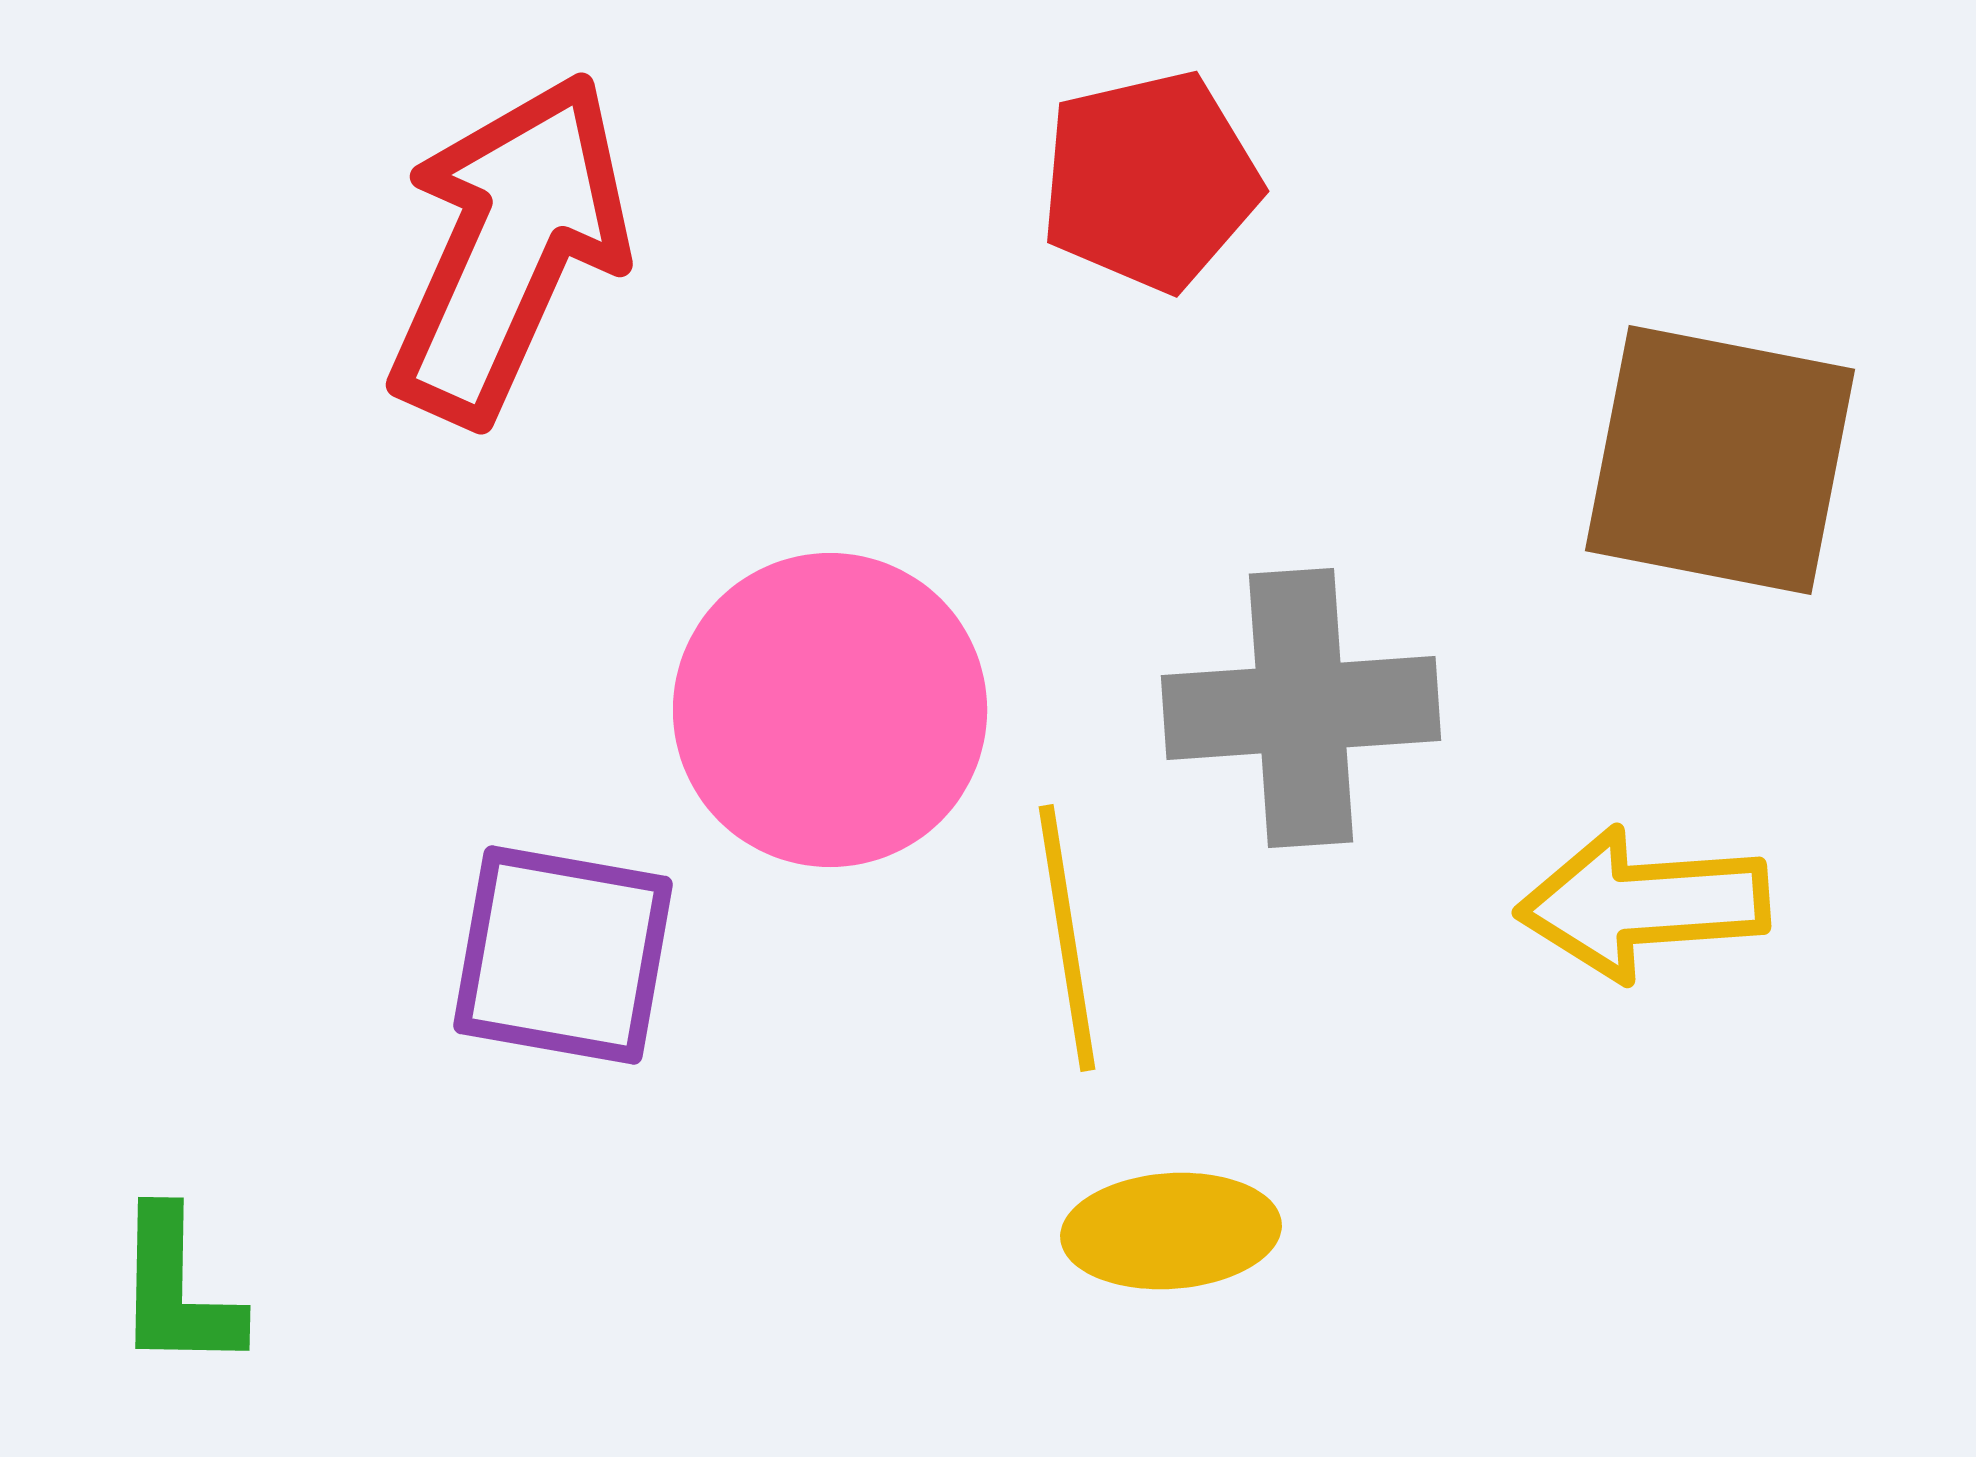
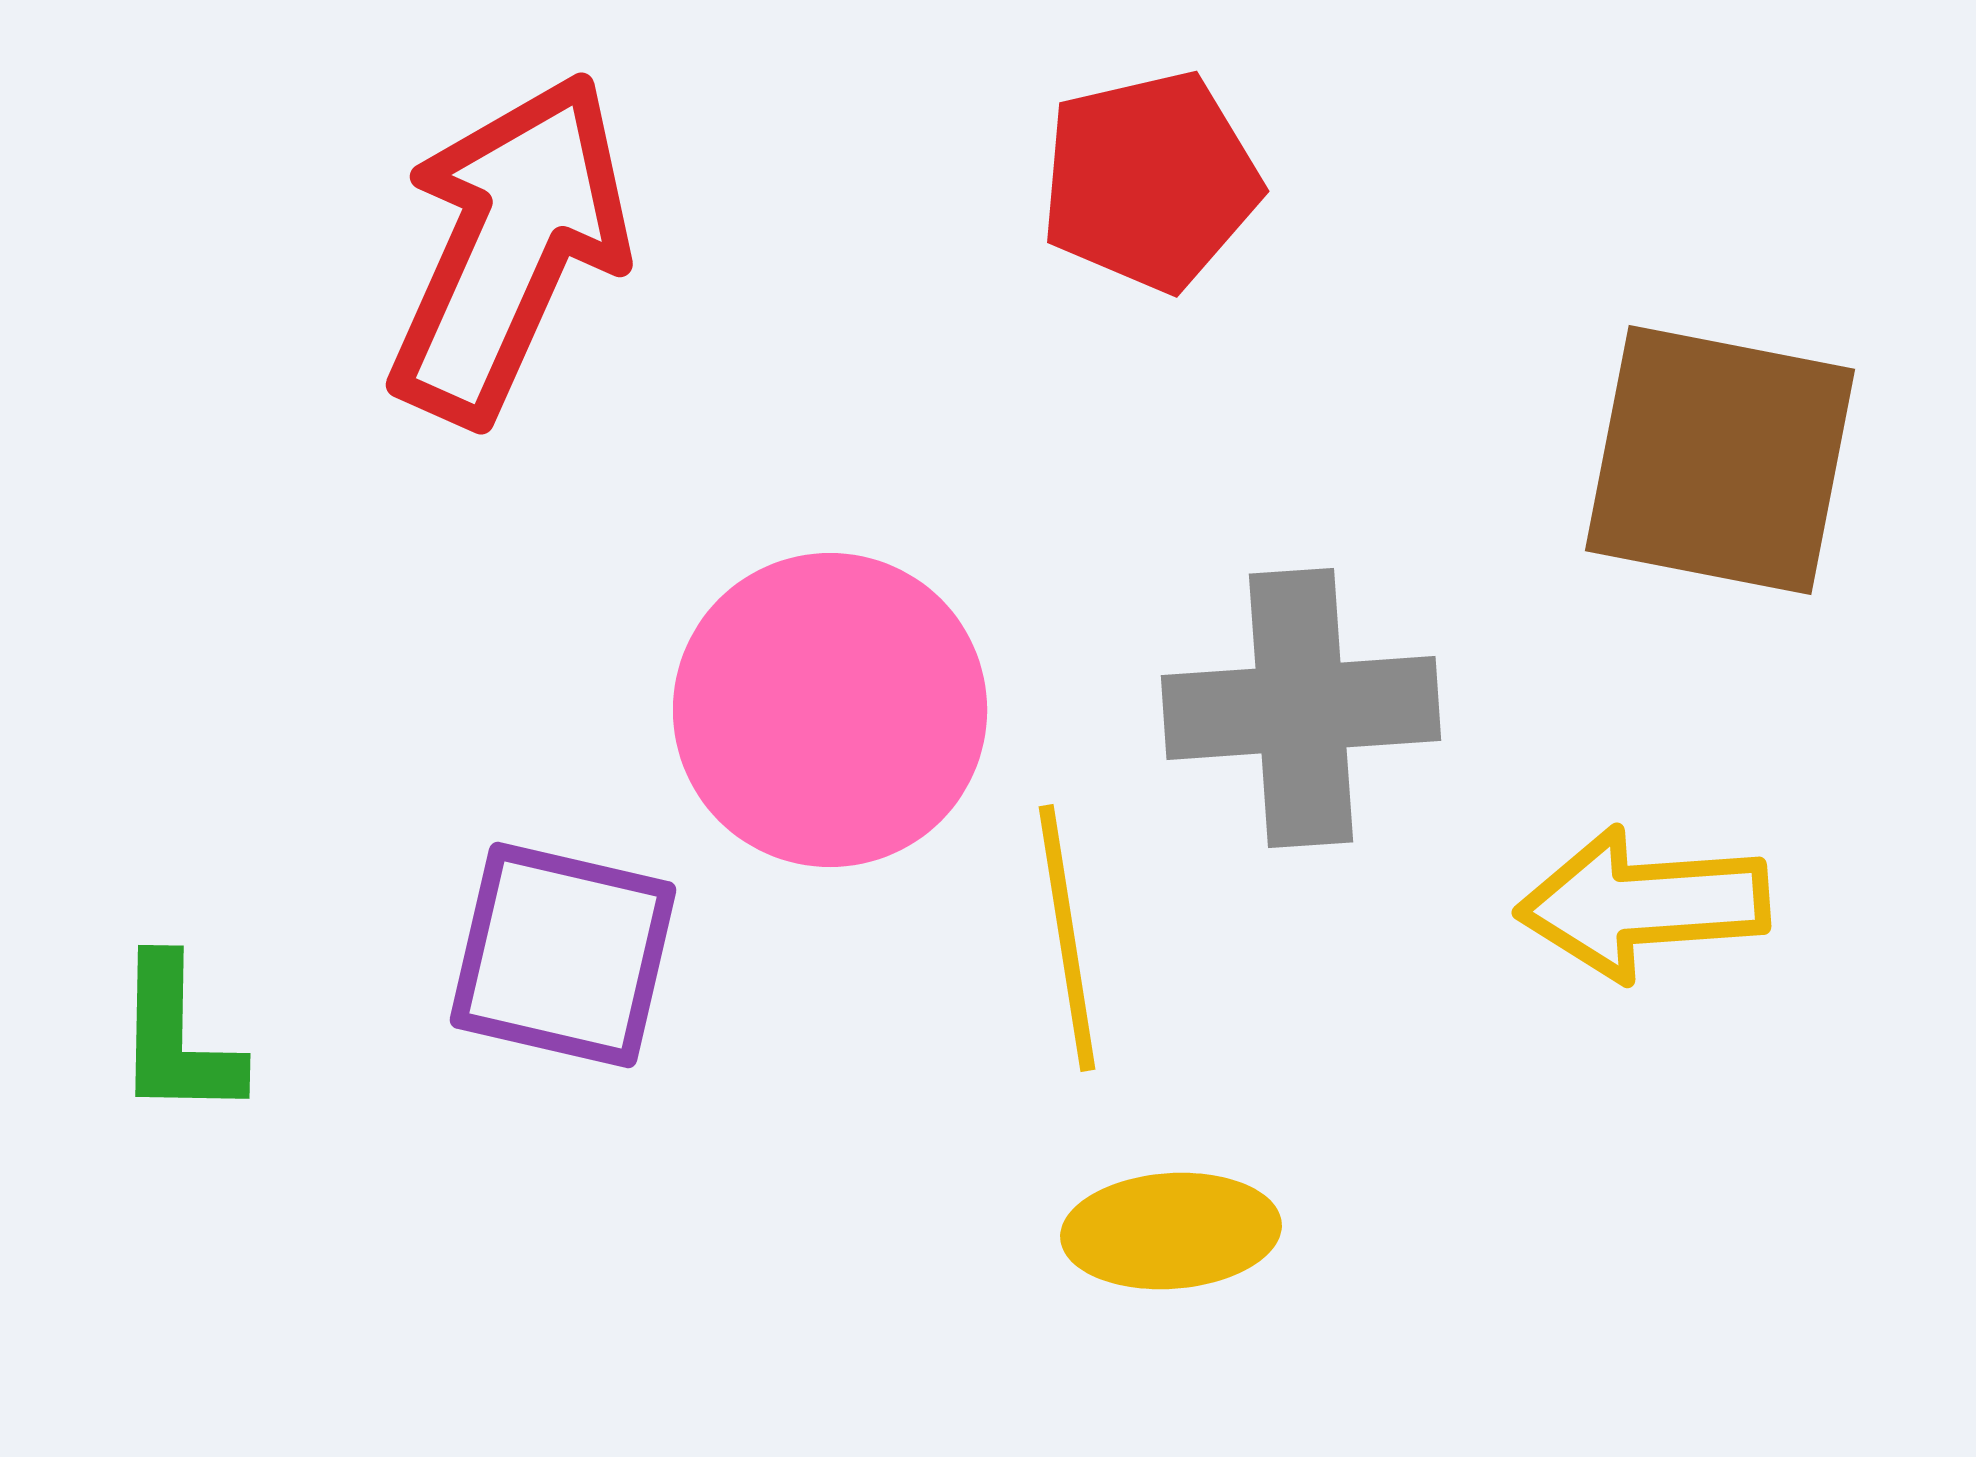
purple square: rotated 3 degrees clockwise
green L-shape: moved 252 px up
